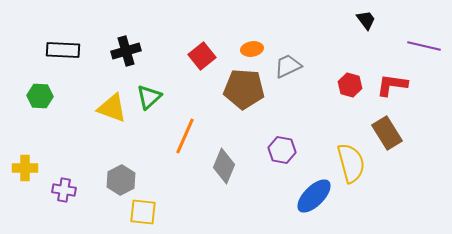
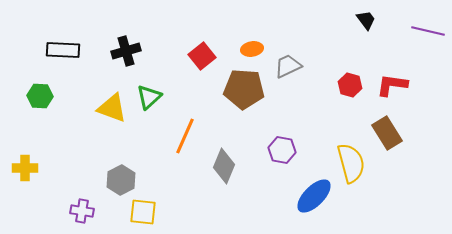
purple line: moved 4 px right, 15 px up
purple cross: moved 18 px right, 21 px down
